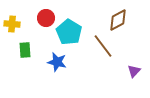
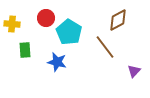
brown line: moved 2 px right, 1 px down
